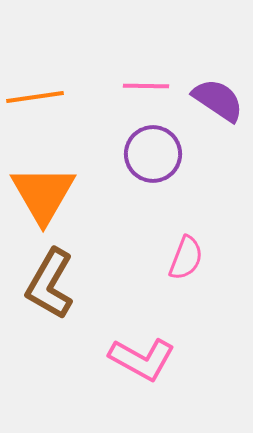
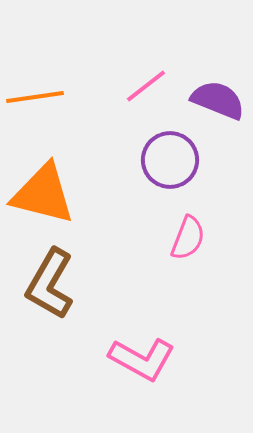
pink line: rotated 39 degrees counterclockwise
purple semicircle: rotated 12 degrees counterclockwise
purple circle: moved 17 px right, 6 px down
orange triangle: rotated 46 degrees counterclockwise
pink semicircle: moved 2 px right, 20 px up
